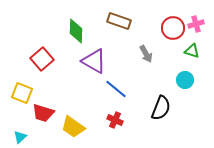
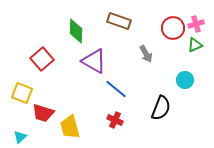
green triangle: moved 3 px right, 6 px up; rotated 42 degrees counterclockwise
yellow trapezoid: moved 3 px left; rotated 40 degrees clockwise
